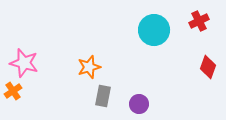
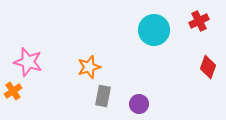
pink star: moved 4 px right, 1 px up
